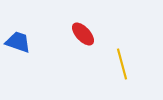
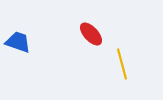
red ellipse: moved 8 px right
